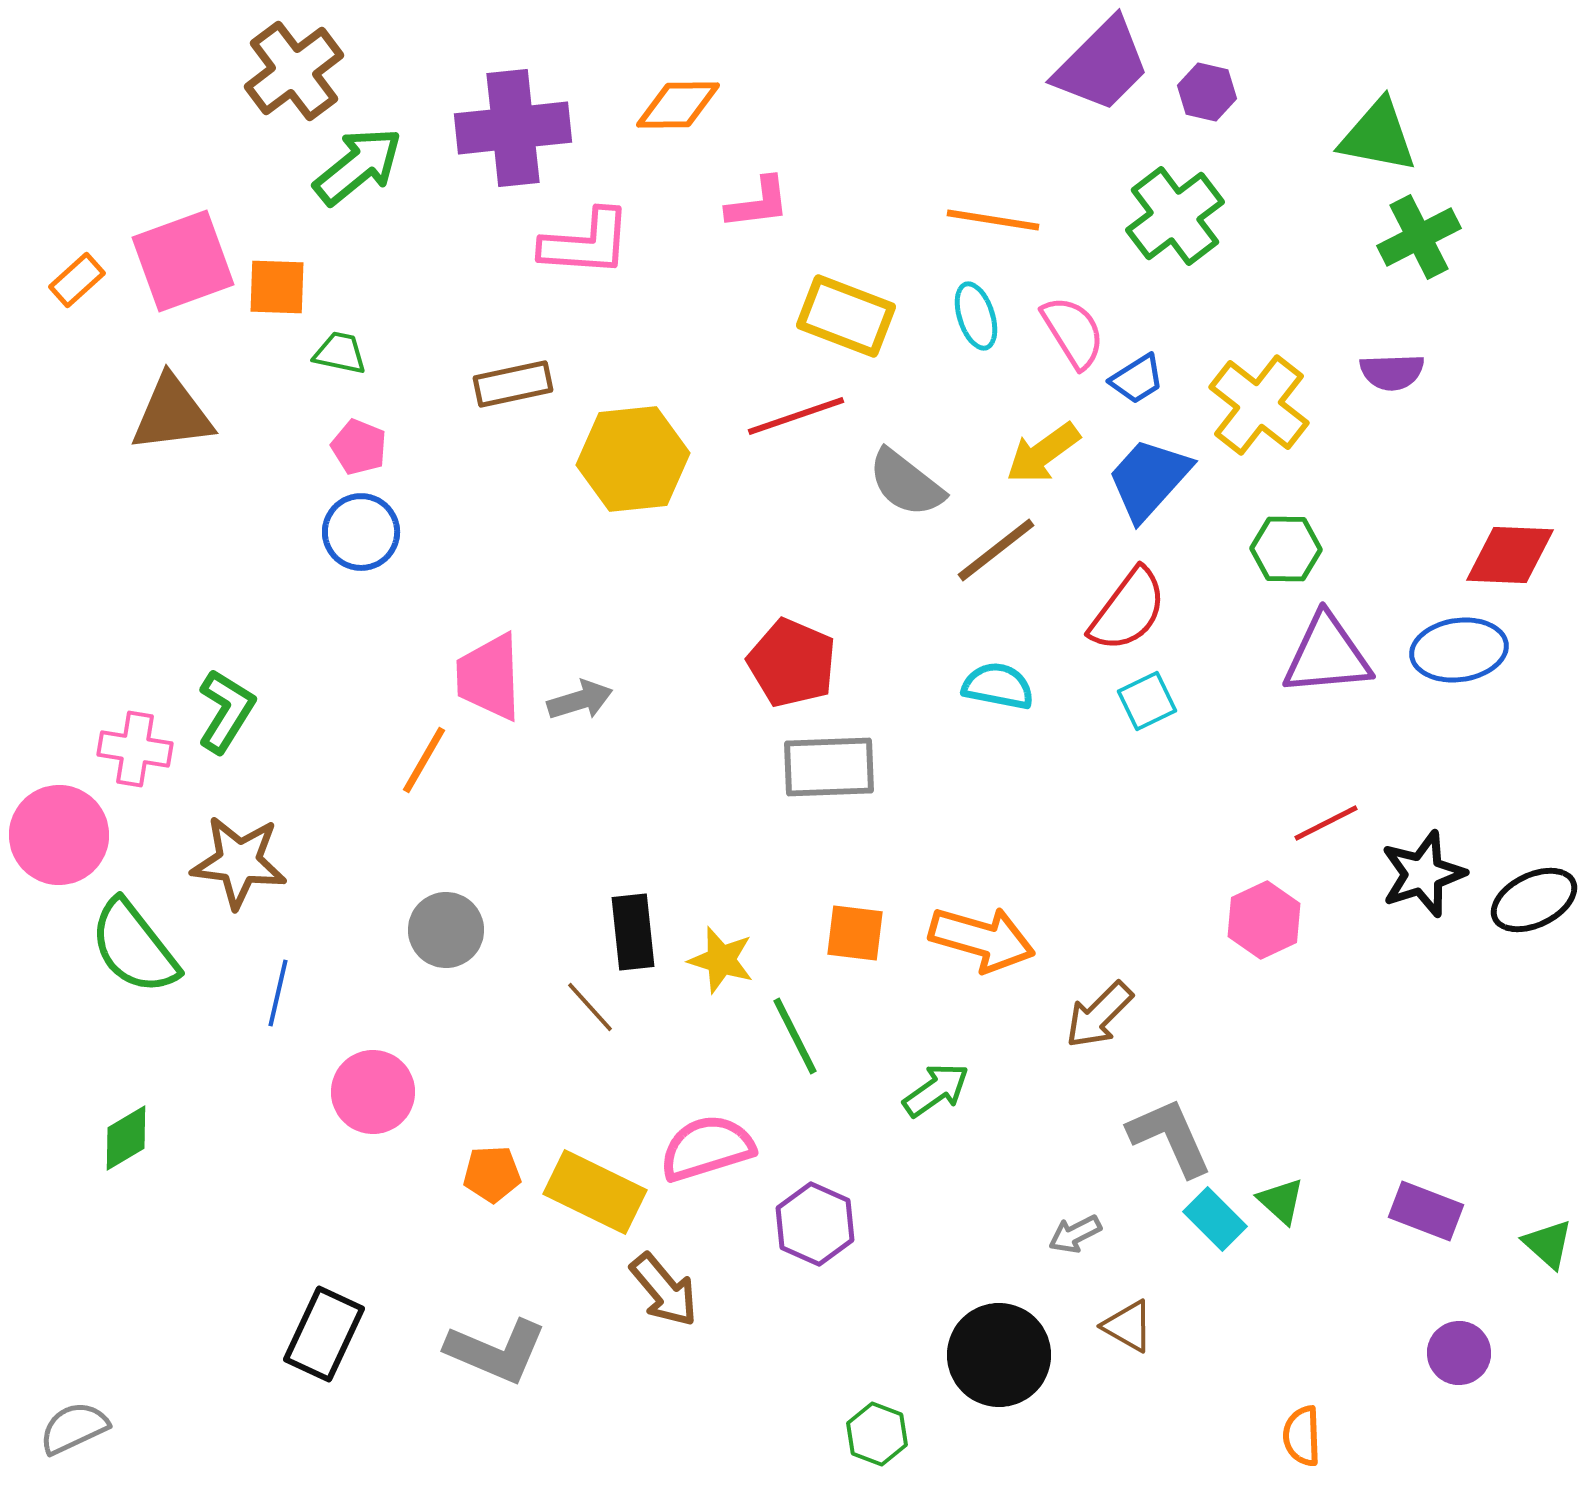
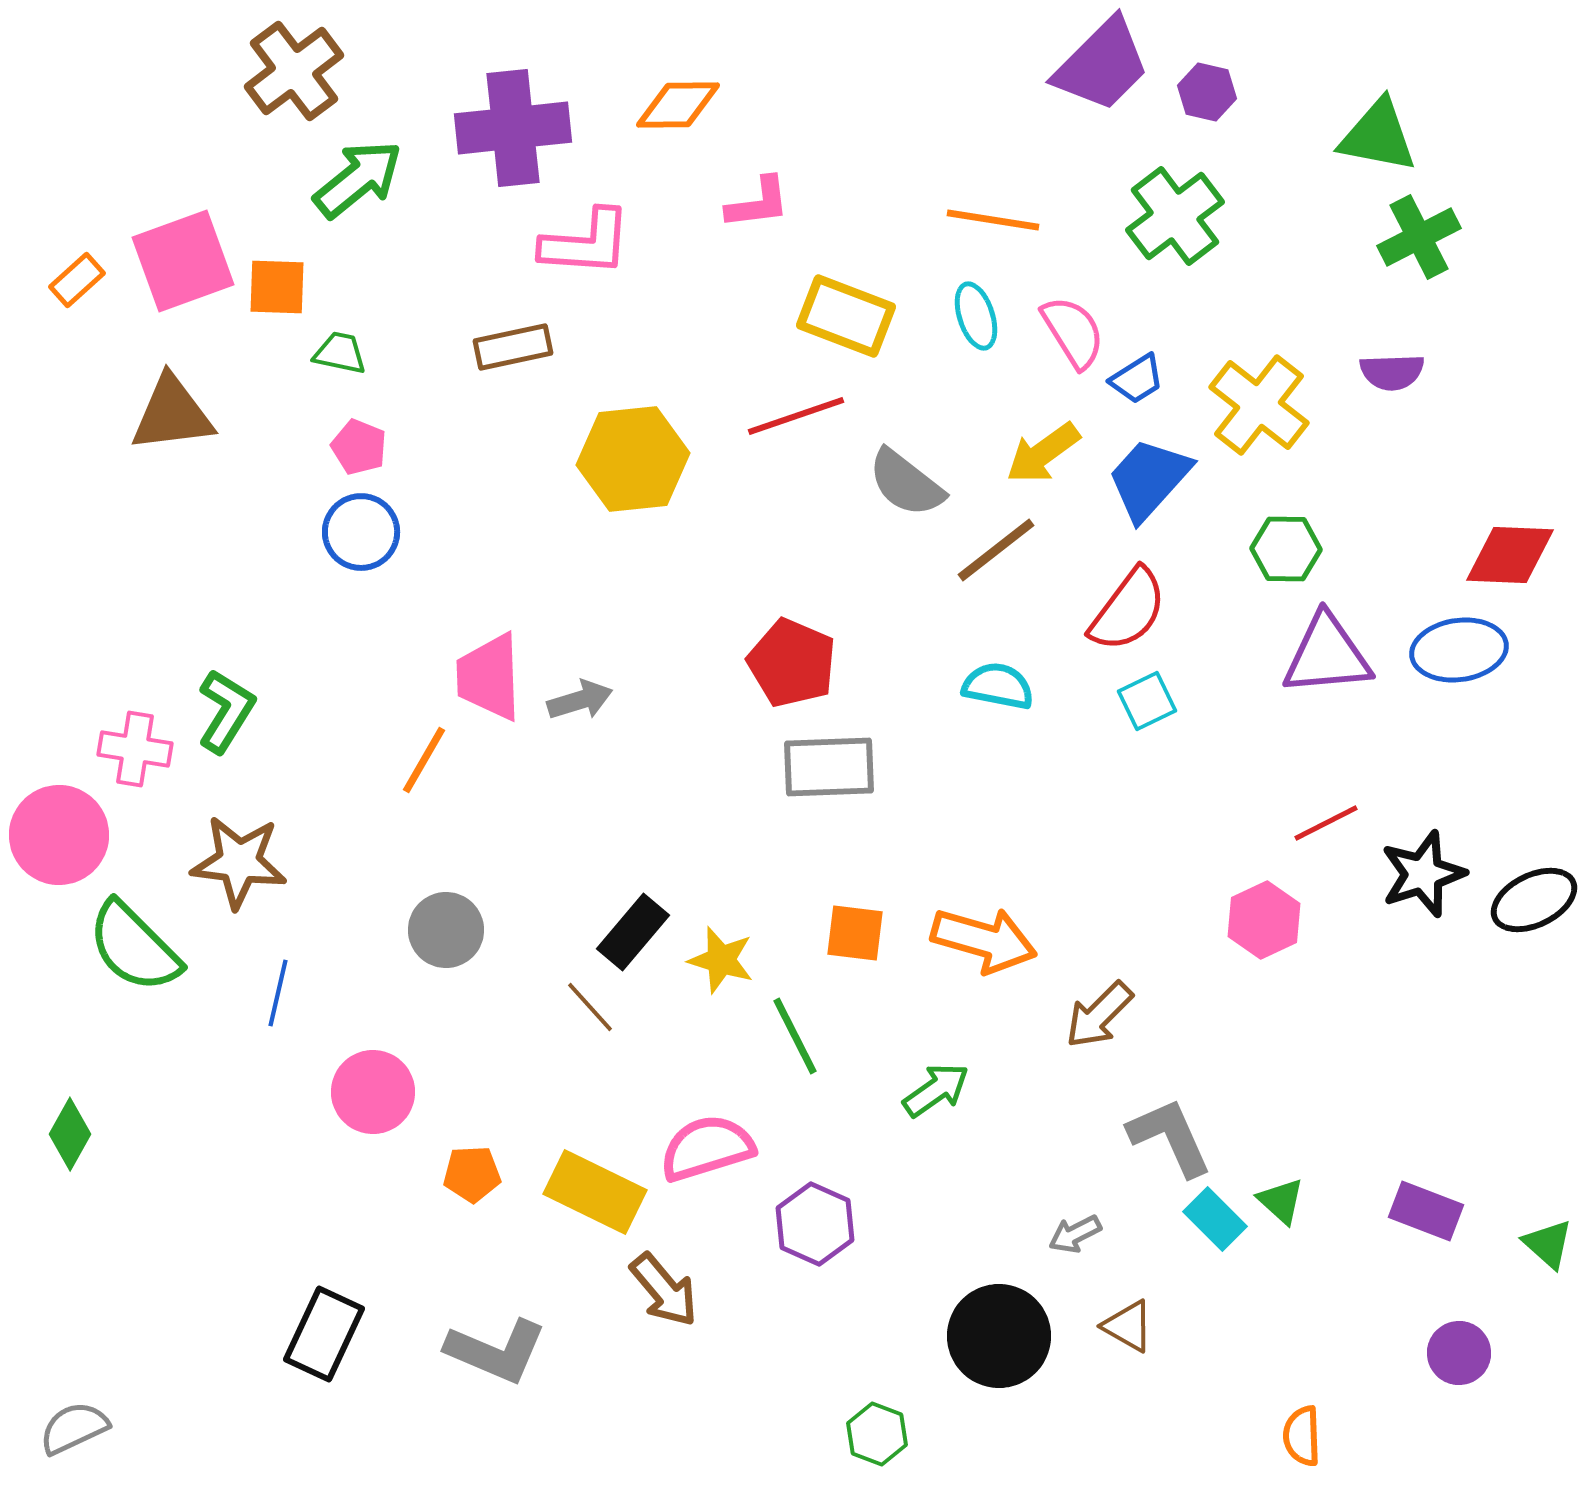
green arrow at (358, 166): moved 13 px down
brown rectangle at (513, 384): moved 37 px up
black rectangle at (633, 932): rotated 46 degrees clockwise
orange arrow at (982, 939): moved 2 px right, 1 px down
green semicircle at (134, 947): rotated 7 degrees counterclockwise
green diamond at (126, 1138): moved 56 px left, 4 px up; rotated 30 degrees counterclockwise
orange pentagon at (492, 1174): moved 20 px left
black circle at (999, 1355): moved 19 px up
